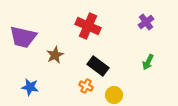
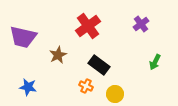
purple cross: moved 5 px left, 2 px down
red cross: rotated 30 degrees clockwise
brown star: moved 3 px right
green arrow: moved 7 px right
black rectangle: moved 1 px right, 1 px up
blue star: moved 2 px left
yellow circle: moved 1 px right, 1 px up
